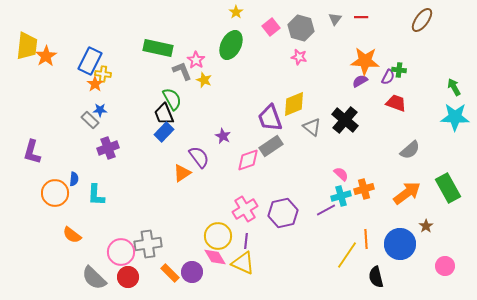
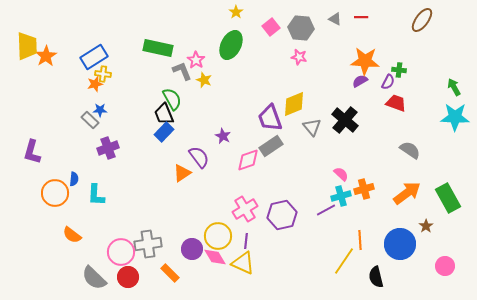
gray triangle at (335, 19): rotated 40 degrees counterclockwise
gray hexagon at (301, 28): rotated 10 degrees counterclockwise
yellow trapezoid at (27, 46): rotated 8 degrees counterclockwise
blue rectangle at (90, 61): moved 4 px right, 4 px up; rotated 32 degrees clockwise
purple semicircle at (388, 77): moved 5 px down
orange star at (95, 84): rotated 21 degrees clockwise
gray triangle at (312, 127): rotated 12 degrees clockwise
gray semicircle at (410, 150): rotated 105 degrees counterclockwise
green rectangle at (448, 188): moved 10 px down
purple hexagon at (283, 213): moved 1 px left, 2 px down
orange line at (366, 239): moved 6 px left, 1 px down
yellow line at (347, 255): moved 3 px left, 6 px down
purple circle at (192, 272): moved 23 px up
